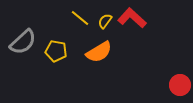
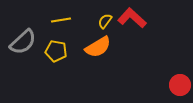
yellow line: moved 19 px left, 2 px down; rotated 48 degrees counterclockwise
orange semicircle: moved 1 px left, 5 px up
